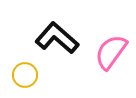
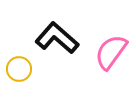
yellow circle: moved 6 px left, 6 px up
